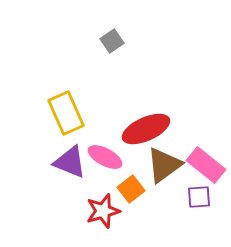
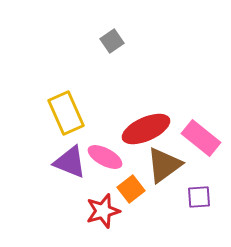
pink rectangle: moved 5 px left, 27 px up
